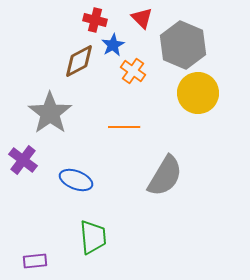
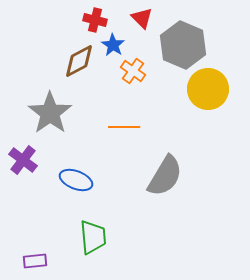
blue star: rotated 10 degrees counterclockwise
yellow circle: moved 10 px right, 4 px up
